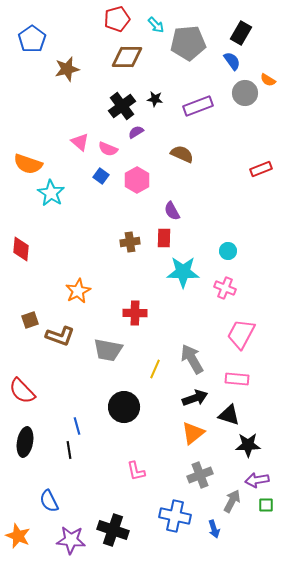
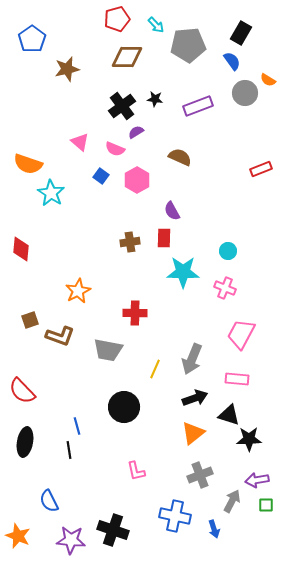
gray pentagon at (188, 43): moved 2 px down
pink semicircle at (108, 149): moved 7 px right
brown semicircle at (182, 154): moved 2 px left, 3 px down
gray arrow at (192, 359): rotated 128 degrees counterclockwise
black star at (248, 445): moved 1 px right, 6 px up
